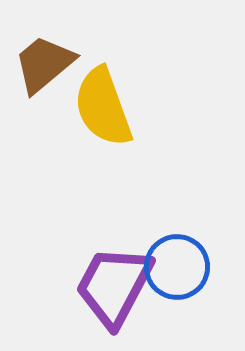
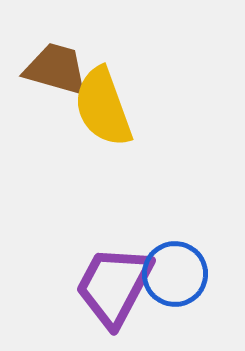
brown trapezoid: moved 12 px right, 5 px down; rotated 56 degrees clockwise
blue circle: moved 2 px left, 7 px down
